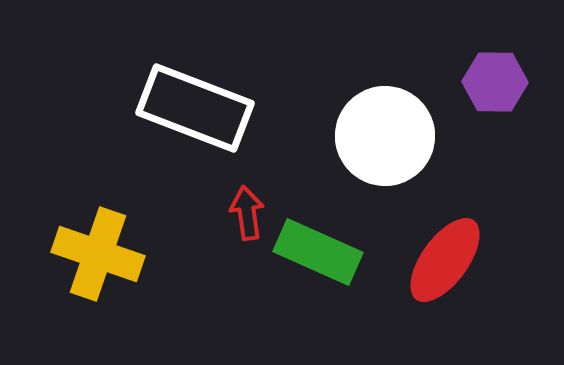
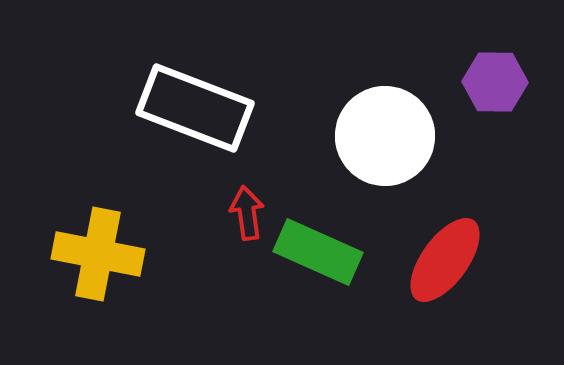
yellow cross: rotated 8 degrees counterclockwise
